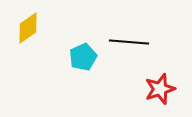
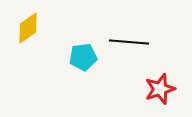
cyan pentagon: rotated 16 degrees clockwise
